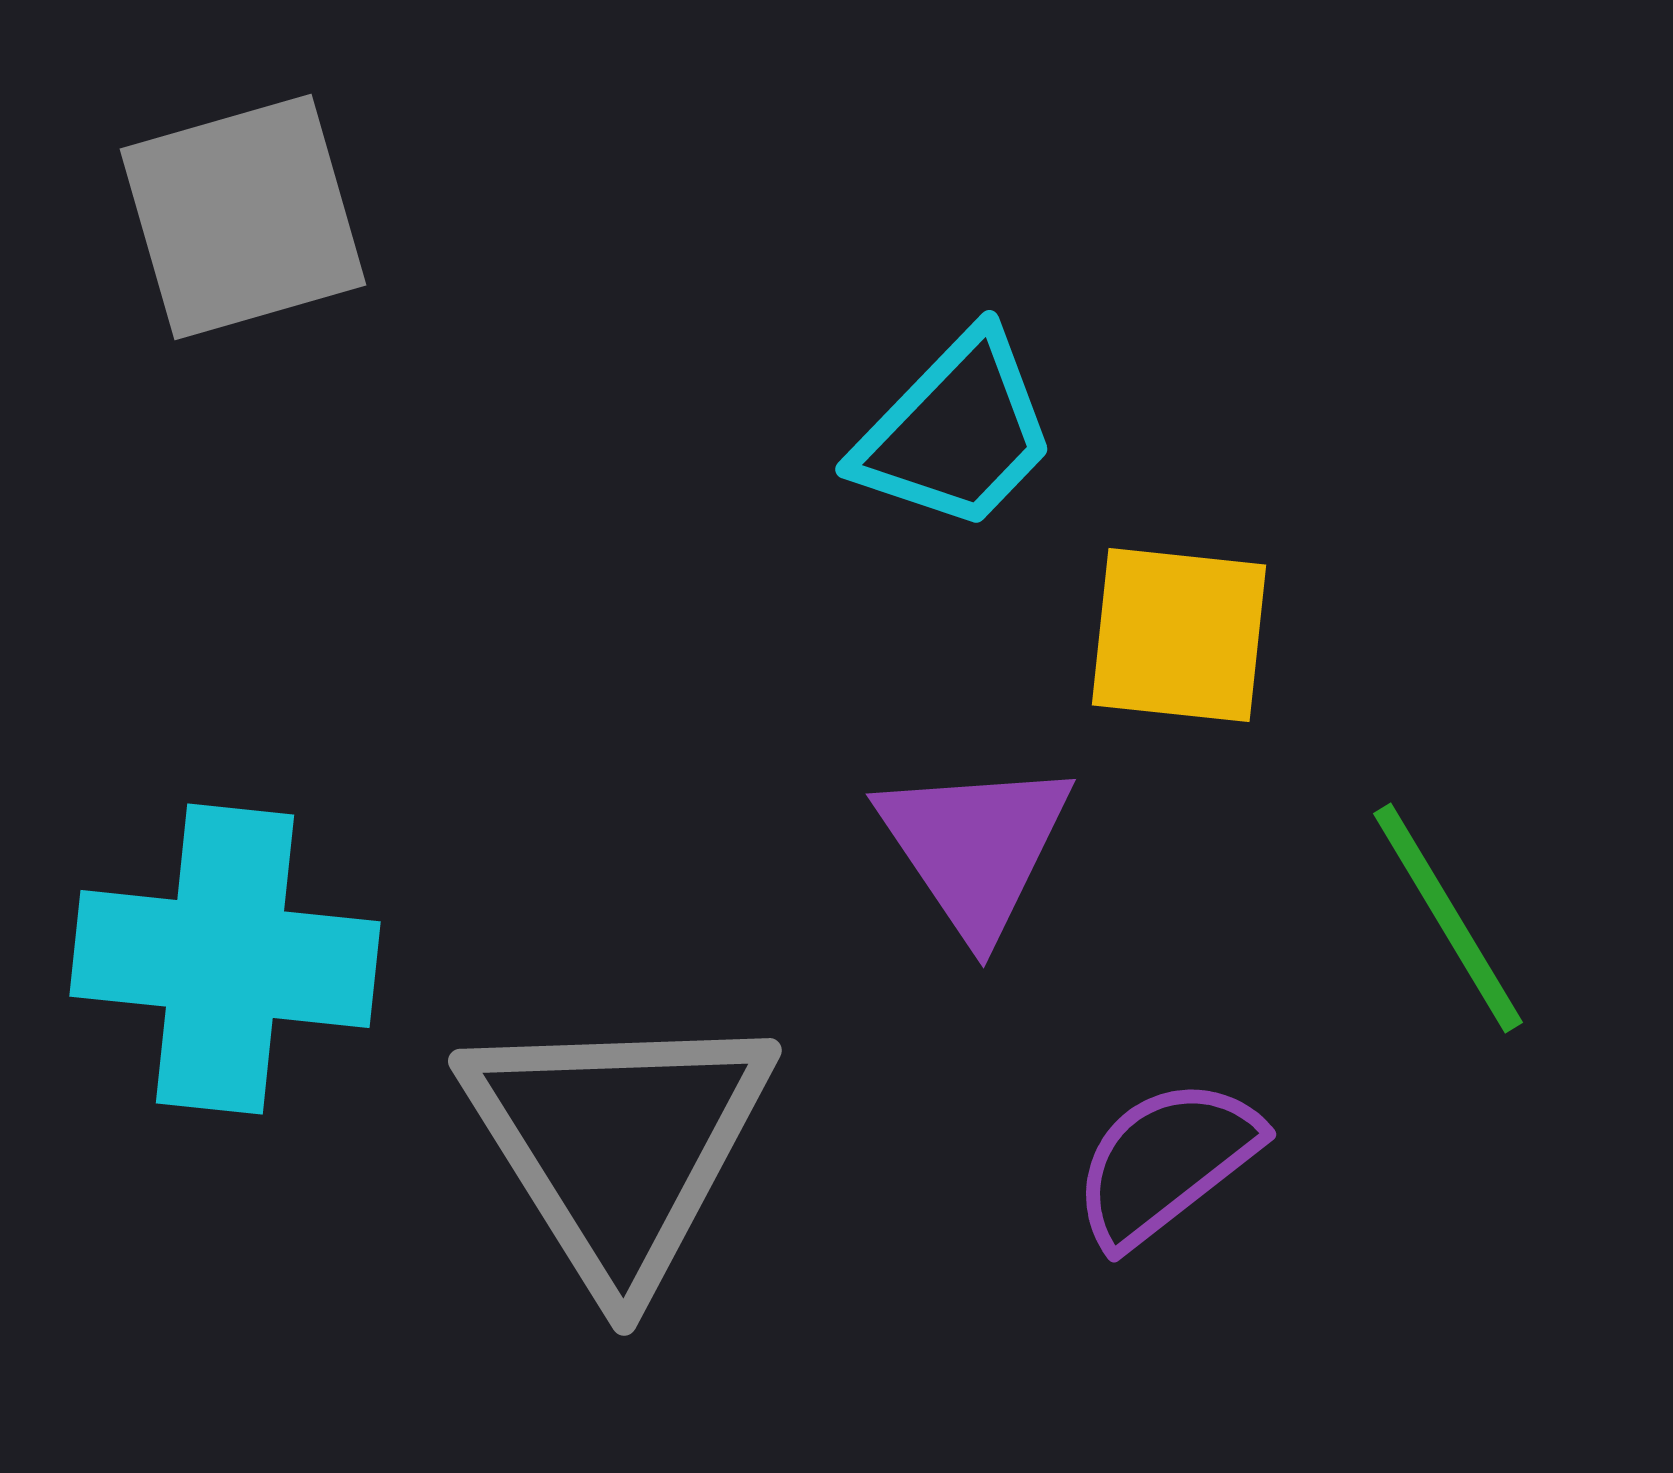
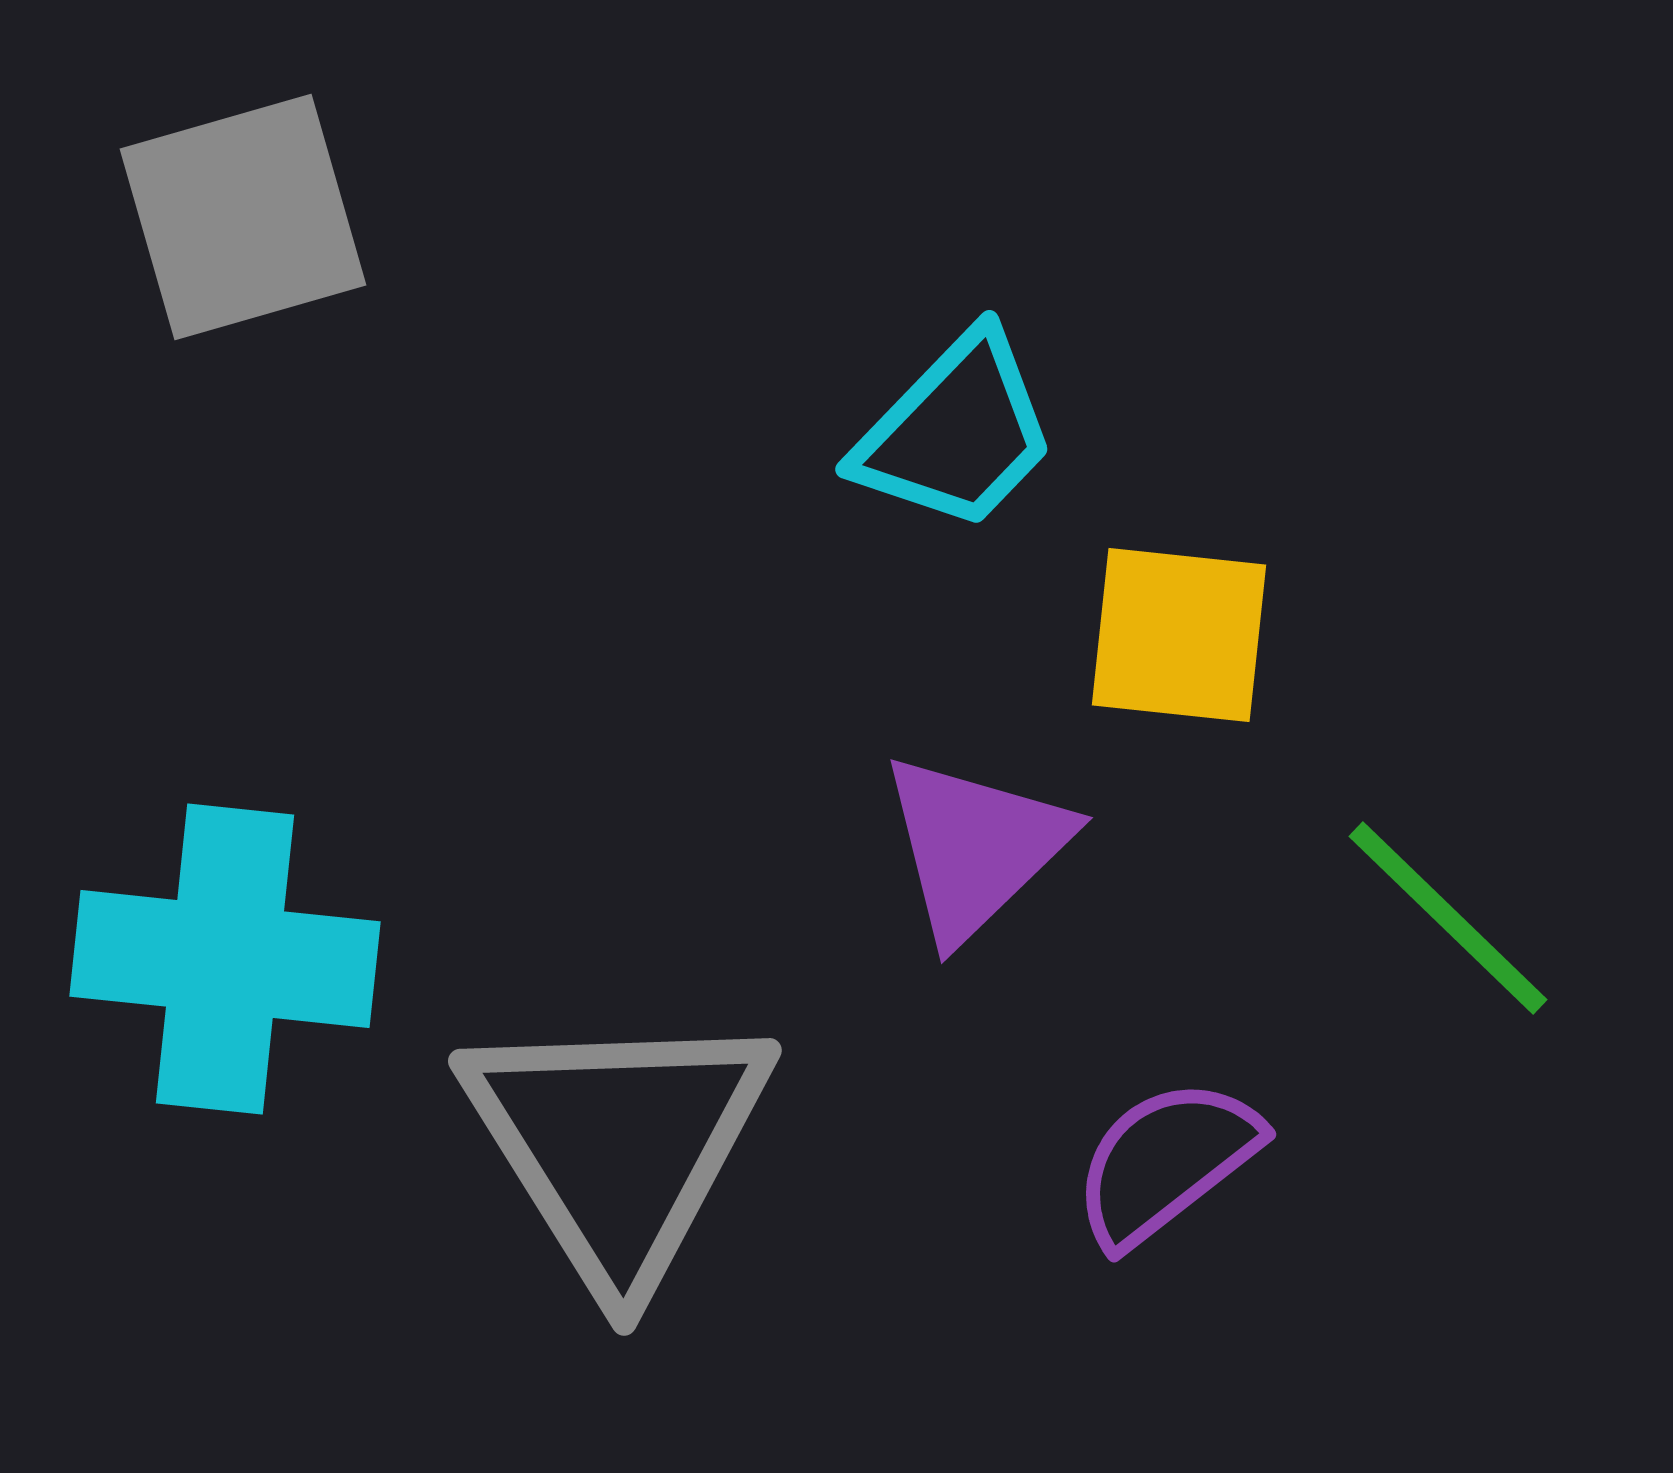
purple triangle: rotated 20 degrees clockwise
green line: rotated 15 degrees counterclockwise
